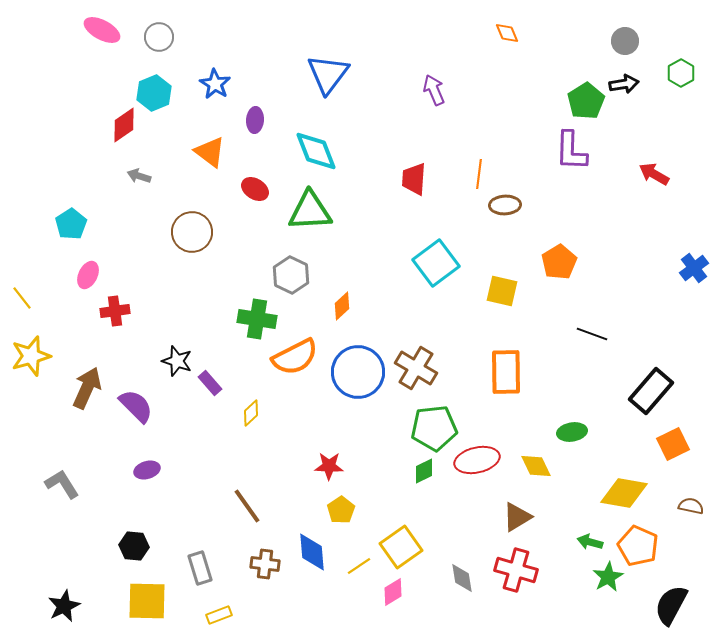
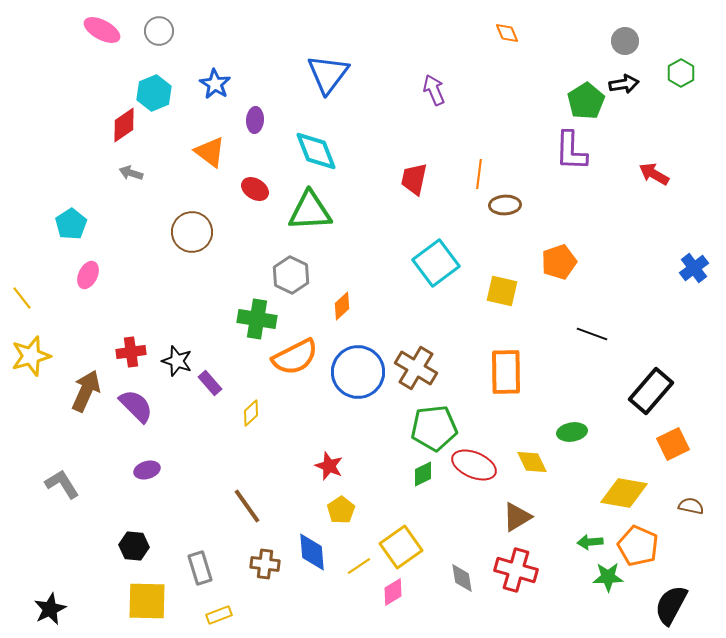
gray circle at (159, 37): moved 6 px up
gray arrow at (139, 176): moved 8 px left, 3 px up
red trapezoid at (414, 179): rotated 8 degrees clockwise
orange pentagon at (559, 262): rotated 12 degrees clockwise
red cross at (115, 311): moved 16 px right, 41 px down
brown arrow at (87, 388): moved 1 px left, 3 px down
red ellipse at (477, 460): moved 3 px left, 5 px down; rotated 36 degrees clockwise
red star at (329, 466): rotated 20 degrees clockwise
yellow diamond at (536, 466): moved 4 px left, 4 px up
green diamond at (424, 471): moved 1 px left, 3 px down
green arrow at (590, 542): rotated 20 degrees counterclockwise
green star at (608, 577): rotated 28 degrees clockwise
black star at (64, 606): moved 14 px left, 3 px down
